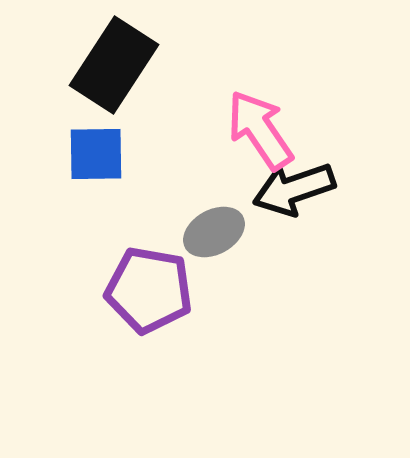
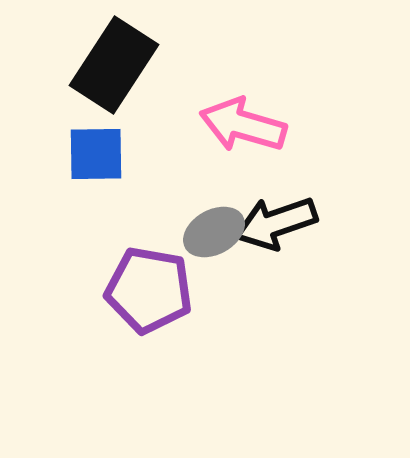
pink arrow: moved 17 px left, 5 px up; rotated 40 degrees counterclockwise
black arrow: moved 18 px left, 34 px down
